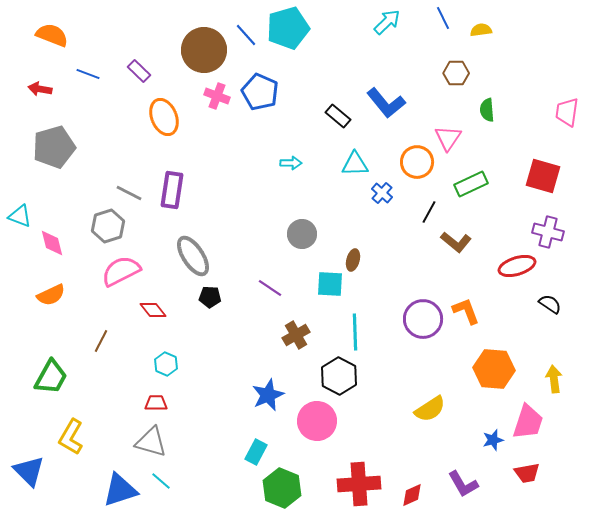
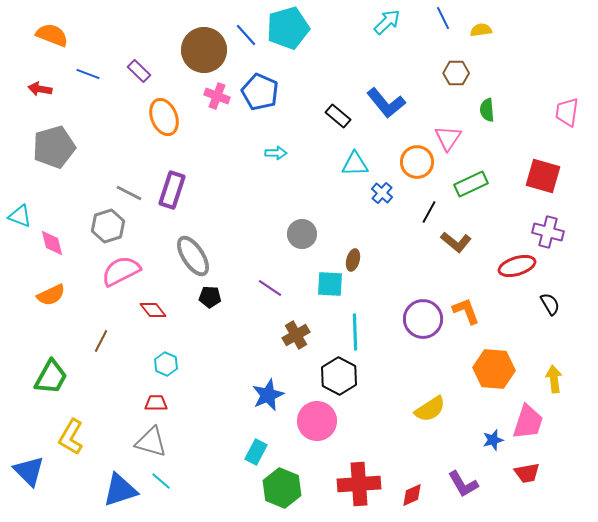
cyan arrow at (291, 163): moved 15 px left, 10 px up
purple rectangle at (172, 190): rotated 9 degrees clockwise
black semicircle at (550, 304): rotated 25 degrees clockwise
